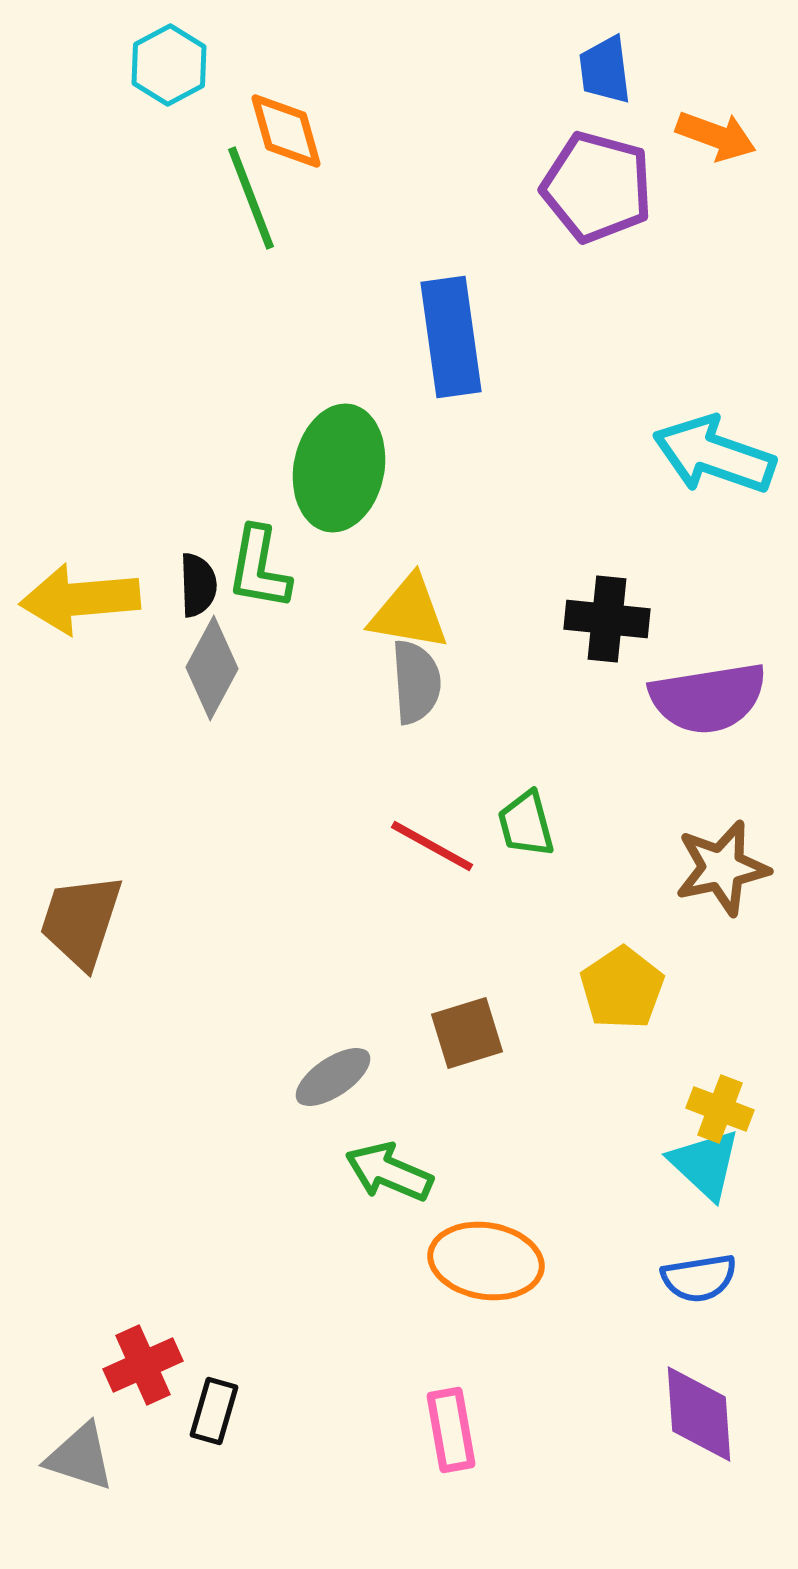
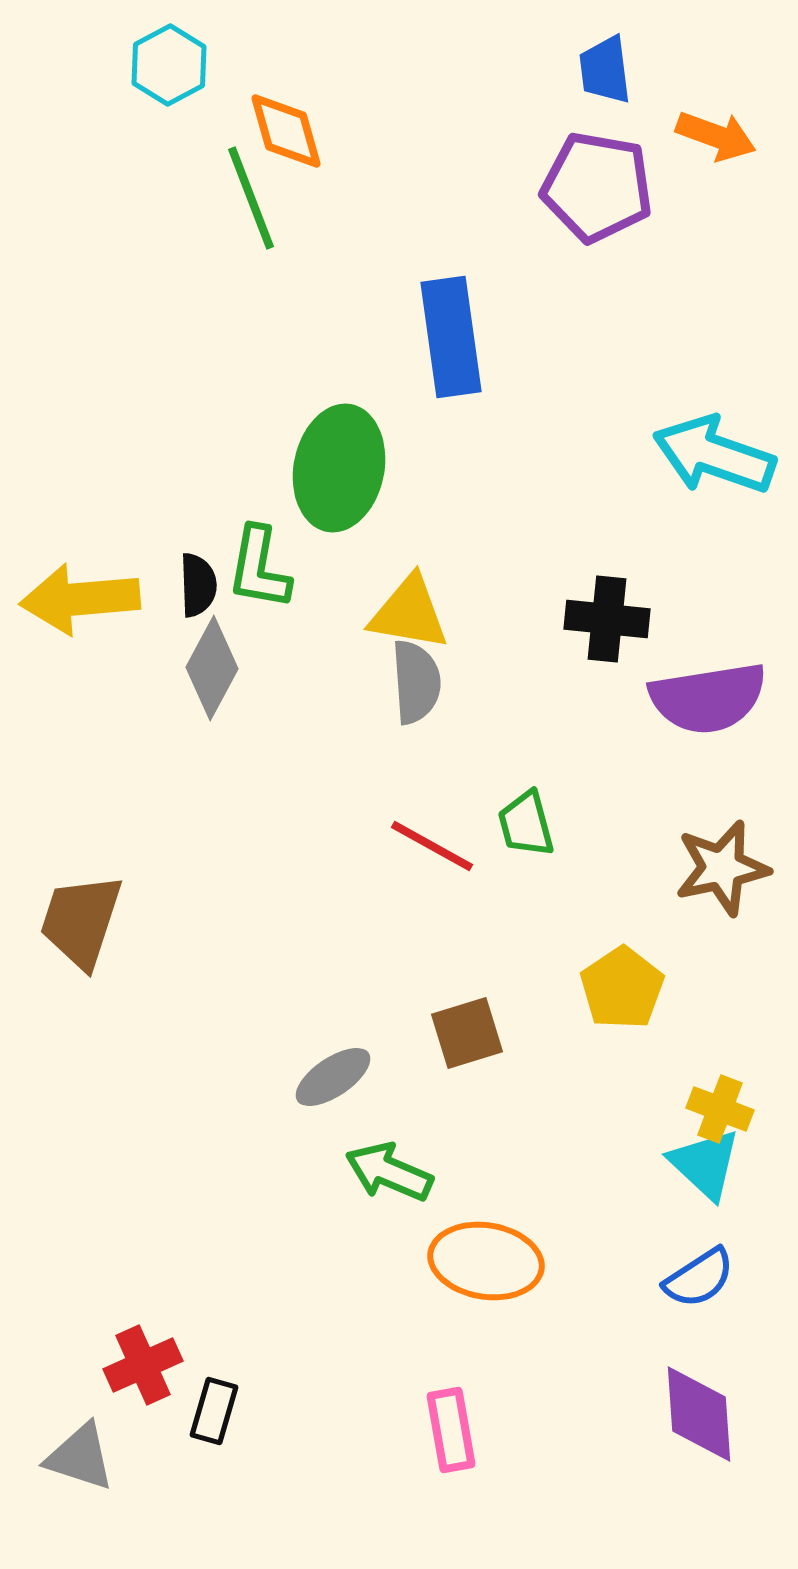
purple pentagon: rotated 5 degrees counterclockwise
blue semicircle: rotated 24 degrees counterclockwise
